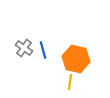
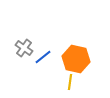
blue line: moved 7 px down; rotated 66 degrees clockwise
